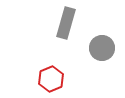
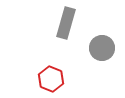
red hexagon: rotated 15 degrees counterclockwise
